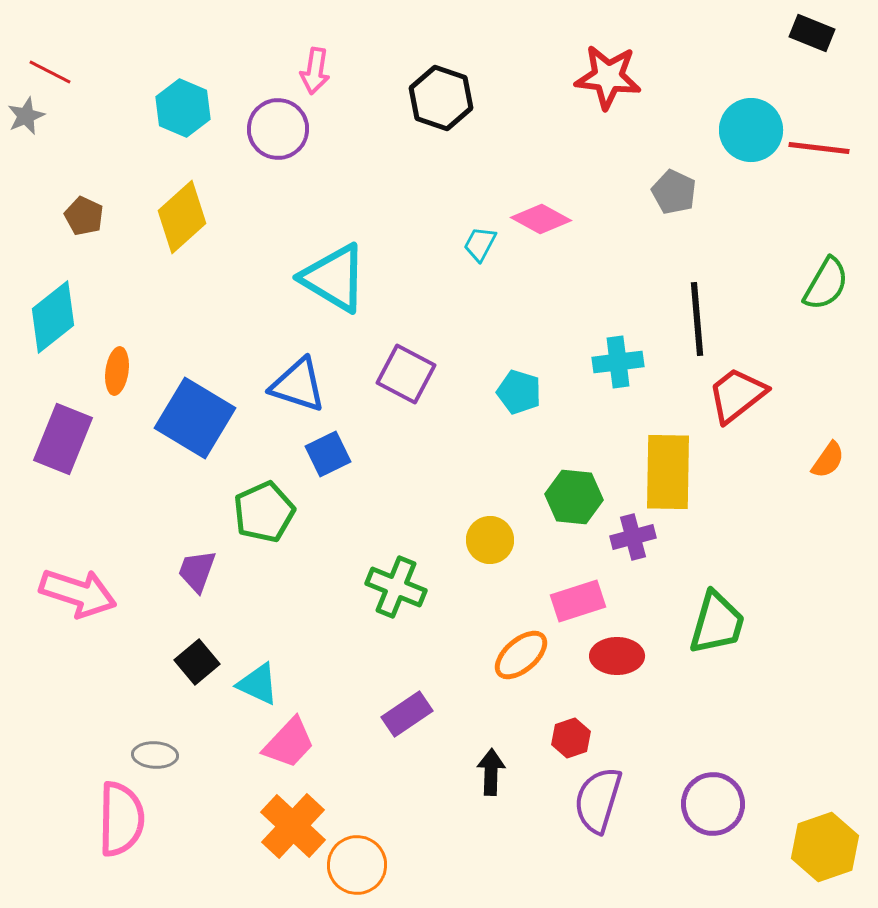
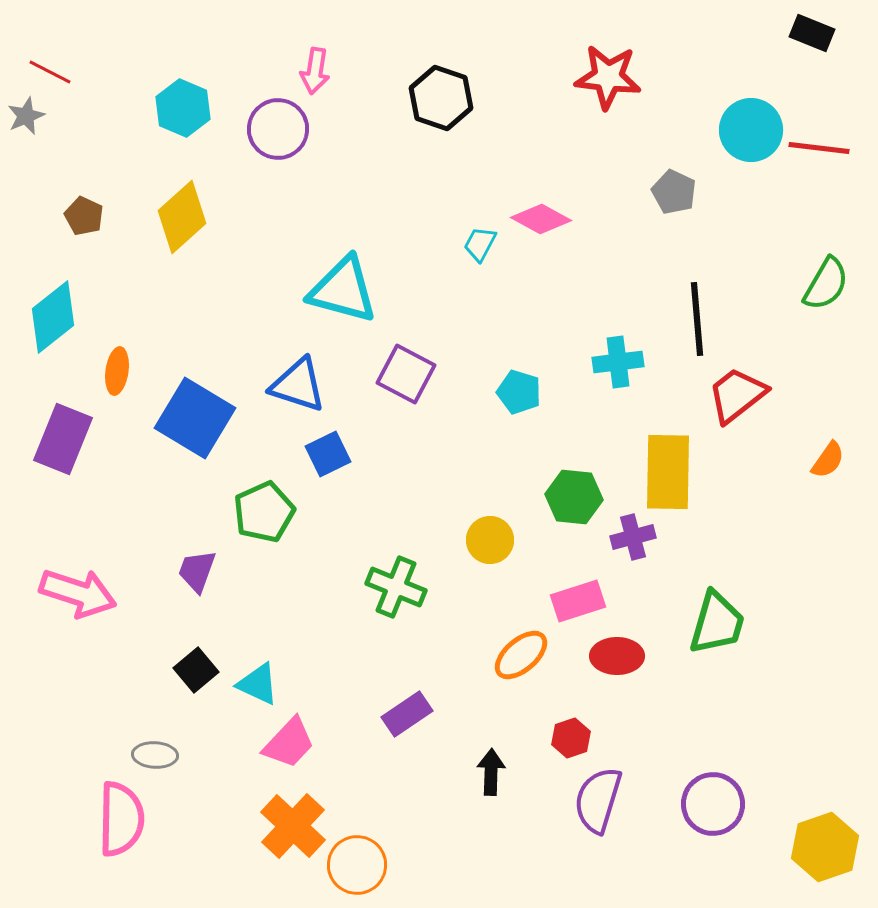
cyan triangle at (334, 278): moved 9 px right, 12 px down; rotated 16 degrees counterclockwise
black square at (197, 662): moved 1 px left, 8 px down
